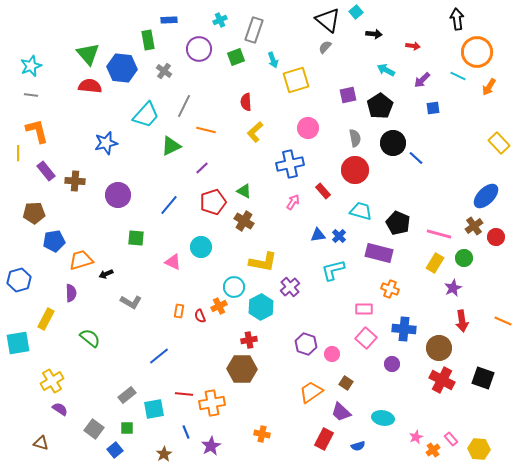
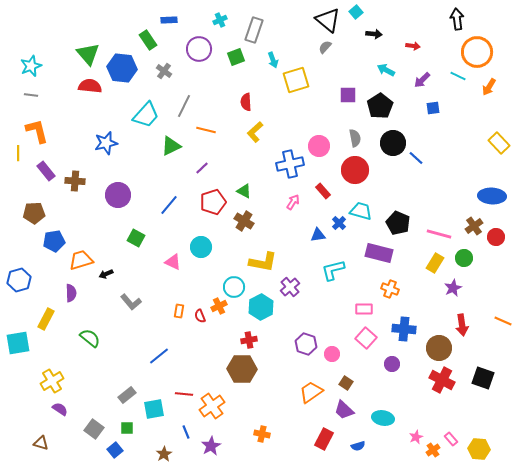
green rectangle at (148, 40): rotated 24 degrees counterclockwise
purple square at (348, 95): rotated 12 degrees clockwise
pink circle at (308, 128): moved 11 px right, 18 px down
blue ellipse at (486, 196): moved 6 px right; rotated 48 degrees clockwise
blue cross at (339, 236): moved 13 px up
green square at (136, 238): rotated 24 degrees clockwise
gray L-shape at (131, 302): rotated 20 degrees clockwise
red arrow at (462, 321): moved 4 px down
orange cross at (212, 403): moved 3 px down; rotated 25 degrees counterclockwise
purple trapezoid at (341, 412): moved 3 px right, 2 px up
